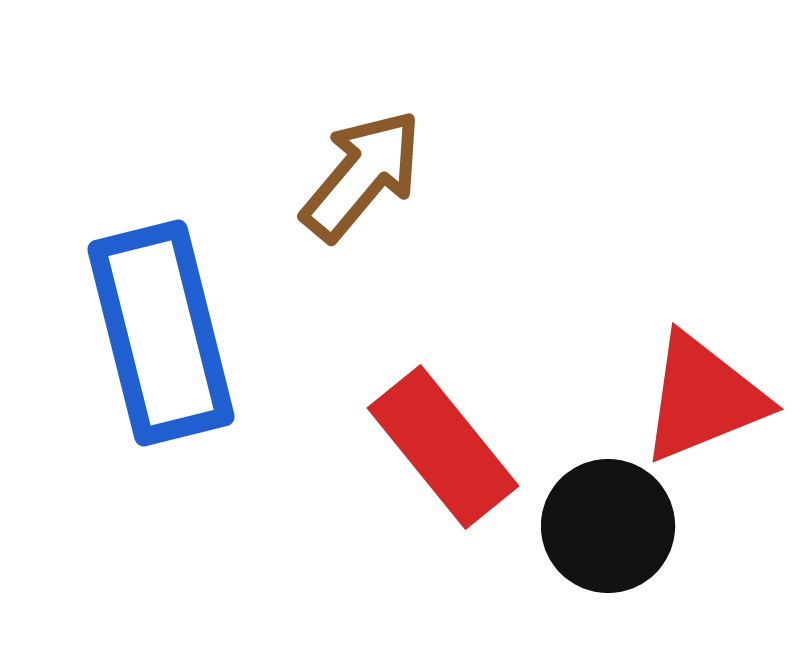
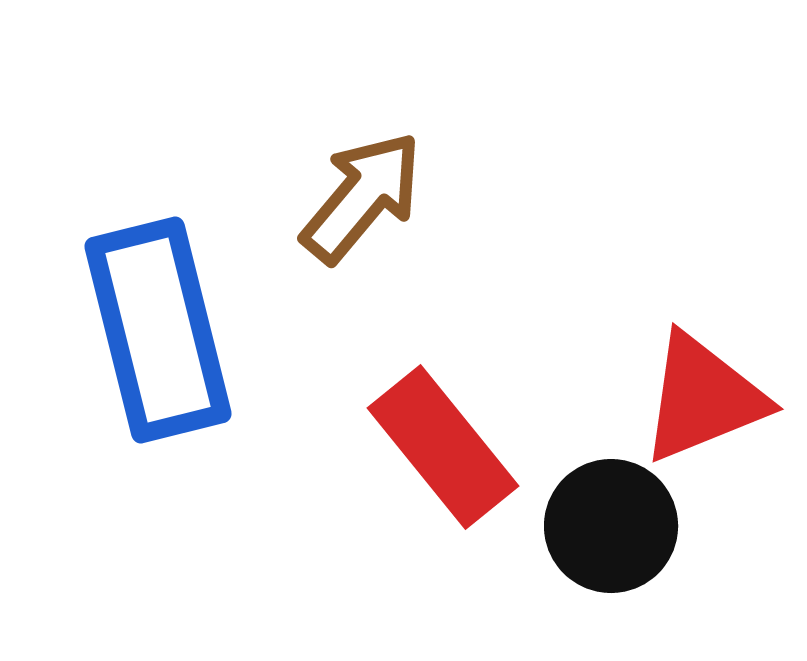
brown arrow: moved 22 px down
blue rectangle: moved 3 px left, 3 px up
black circle: moved 3 px right
